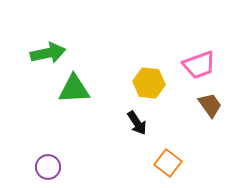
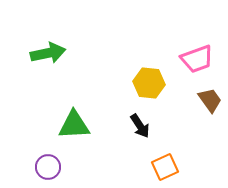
pink trapezoid: moved 2 px left, 6 px up
green triangle: moved 36 px down
brown trapezoid: moved 5 px up
black arrow: moved 3 px right, 3 px down
orange square: moved 3 px left, 4 px down; rotated 28 degrees clockwise
